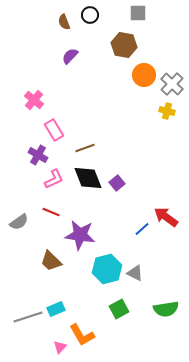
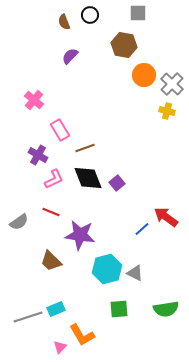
pink rectangle: moved 6 px right
green square: rotated 24 degrees clockwise
